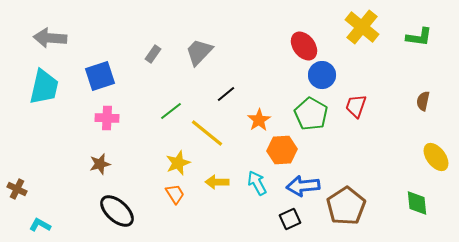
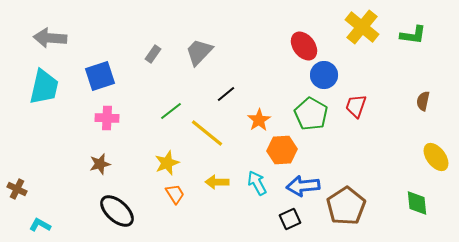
green L-shape: moved 6 px left, 2 px up
blue circle: moved 2 px right
yellow star: moved 11 px left
